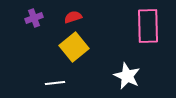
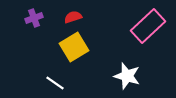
pink rectangle: rotated 48 degrees clockwise
yellow square: rotated 8 degrees clockwise
white star: rotated 8 degrees counterclockwise
white line: rotated 42 degrees clockwise
